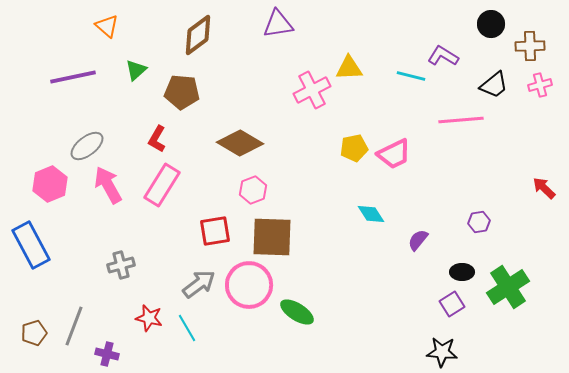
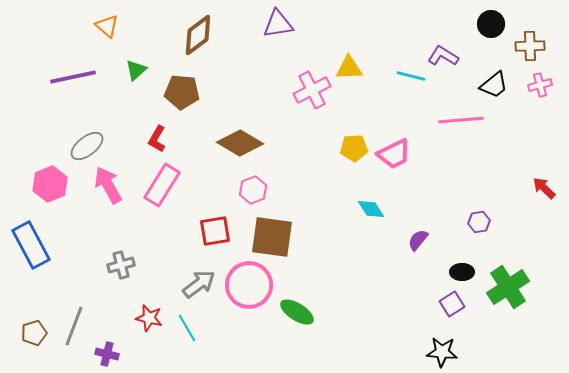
yellow pentagon at (354, 148): rotated 8 degrees clockwise
cyan diamond at (371, 214): moved 5 px up
brown square at (272, 237): rotated 6 degrees clockwise
